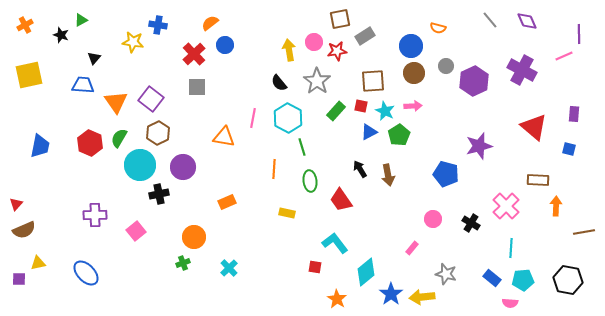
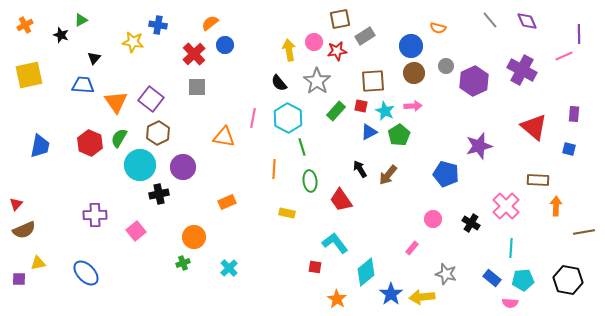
brown arrow at (388, 175): rotated 50 degrees clockwise
